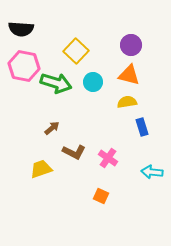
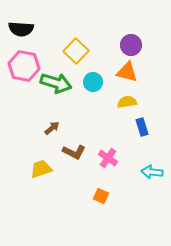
orange triangle: moved 2 px left, 3 px up
